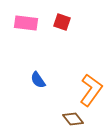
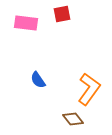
red square: moved 8 px up; rotated 30 degrees counterclockwise
orange L-shape: moved 2 px left, 1 px up
